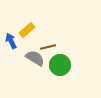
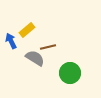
green circle: moved 10 px right, 8 px down
